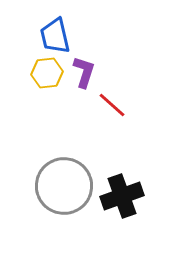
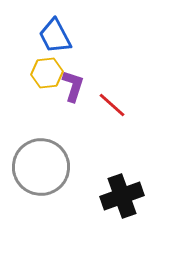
blue trapezoid: rotated 15 degrees counterclockwise
purple L-shape: moved 11 px left, 14 px down
gray circle: moved 23 px left, 19 px up
